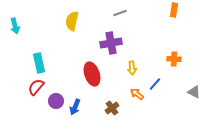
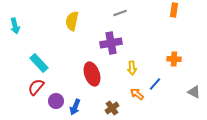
cyan rectangle: rotated 30 degrees counterclockwise
